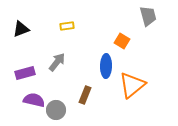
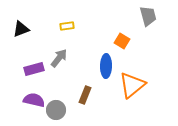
gray arrow: moved 2 px right, 4 px up
purple rectangle: moved 9 px right, 4 px up
